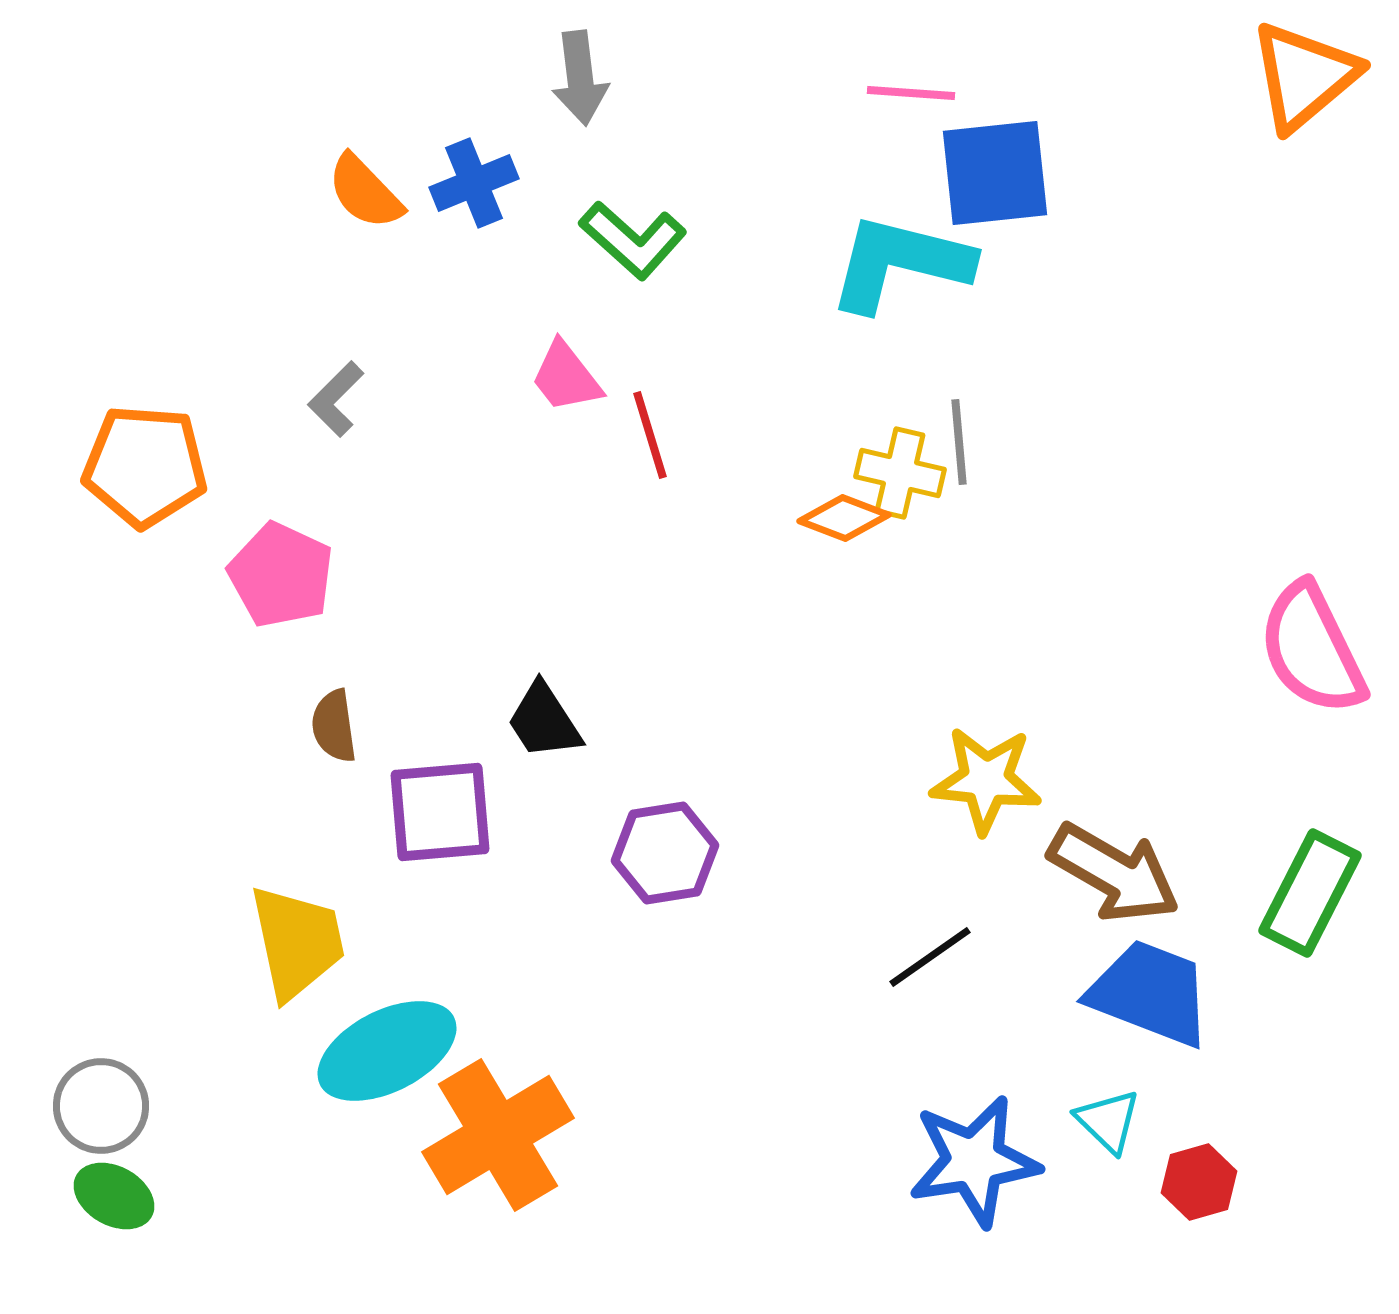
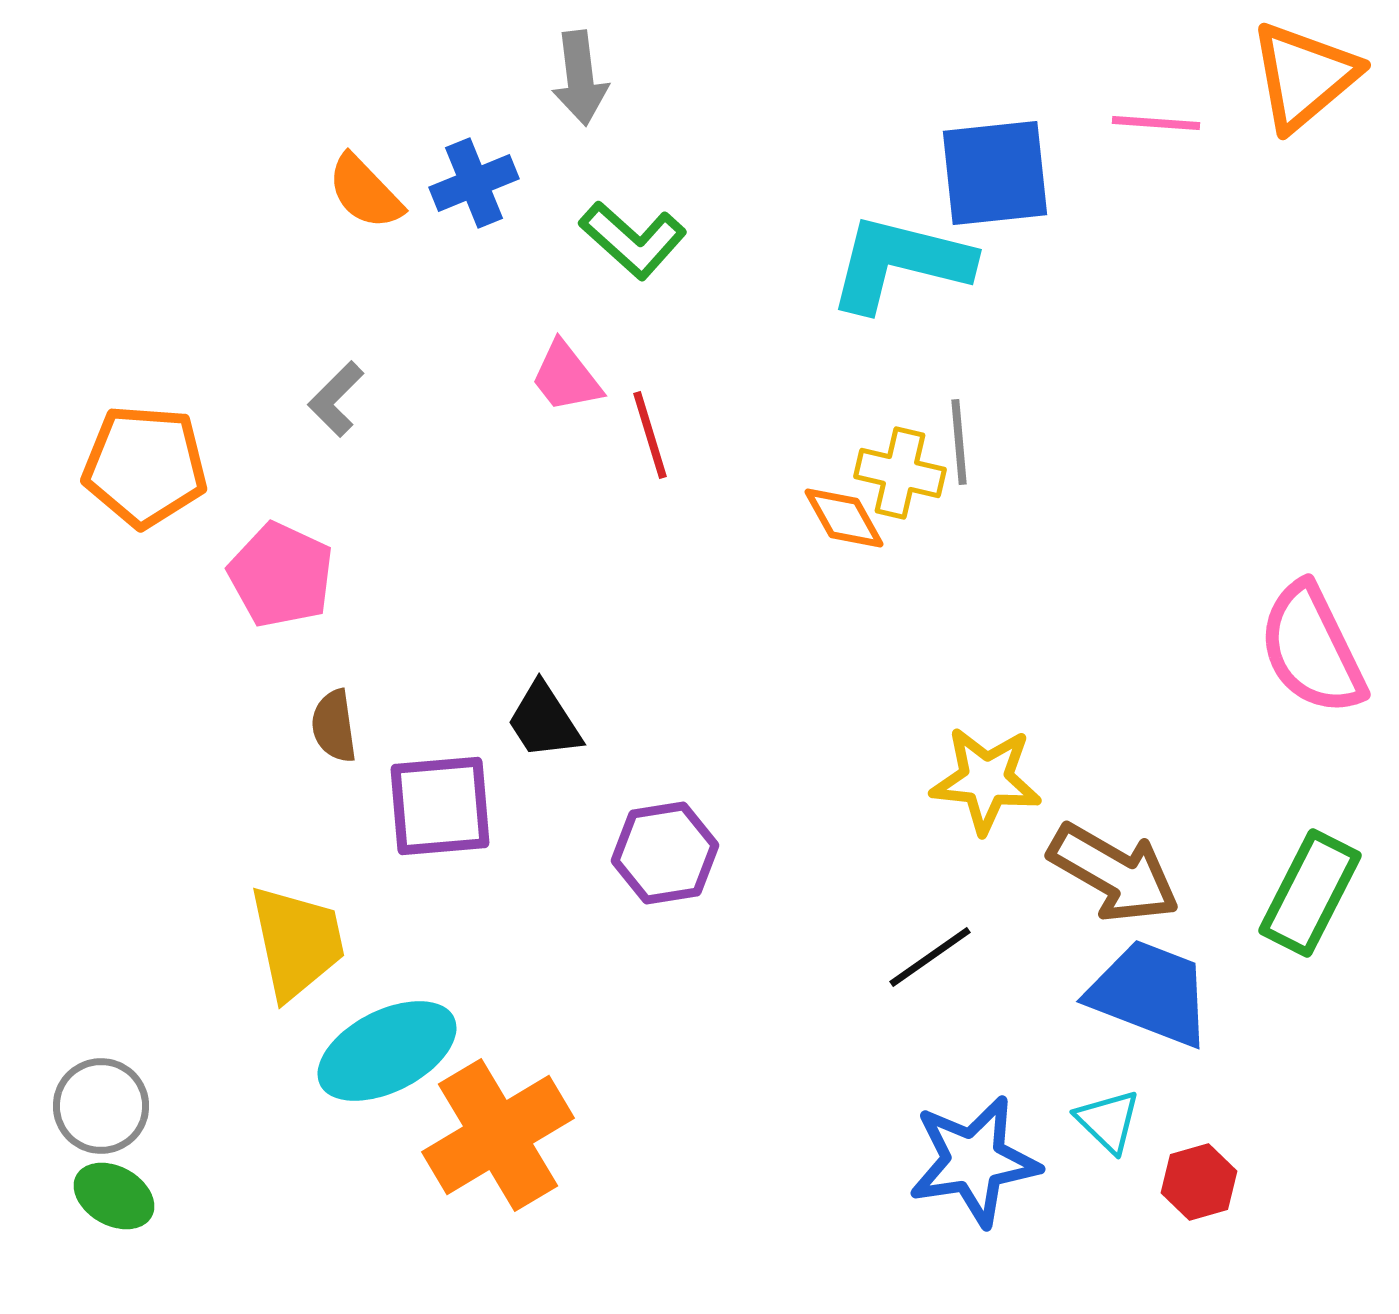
pink line: moved 245 px right, 30 px down
orange diamond: rotated 40 degrees clockwise
purple square: moved 6 px up
